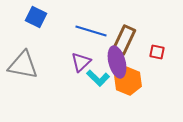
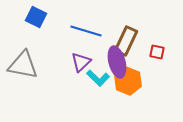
blue line: moved 5 px left
brown rectangle: moved 2 px right, 1 px down
